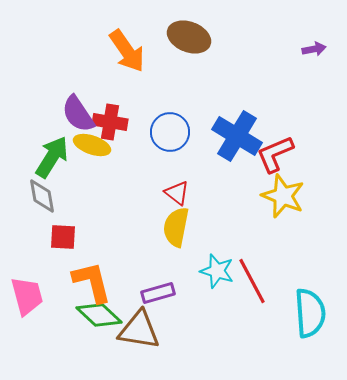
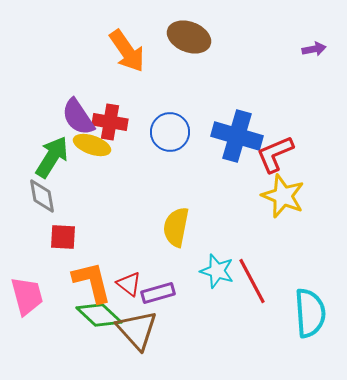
purple semicircle: moved 3 px down
blue cross: rotated 15 degrees counterclockwise
red triangle: moved 48 px left, 91 px down
brown triangle: moved 2 px left; rotated 39 degrees clockwise
